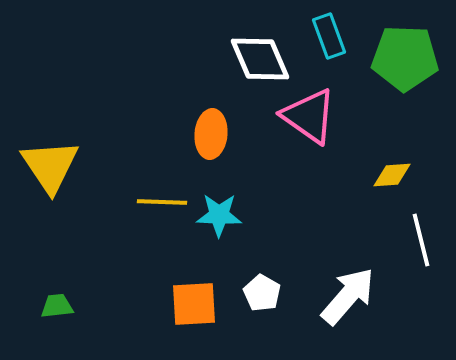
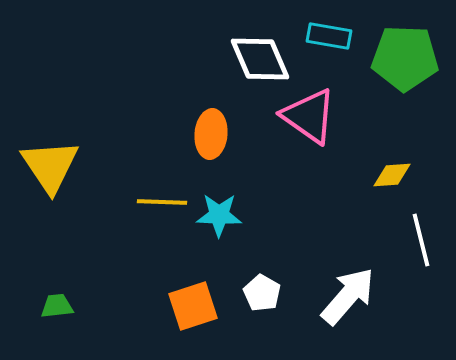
cyan rectangle: rotated 60 degrees counterclockwise
orange square: moved 1 px left, 2 px down; rotated 15 degrees counterclockwise
